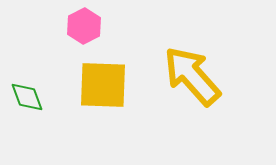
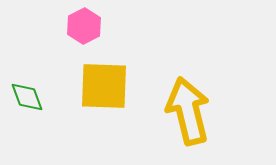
yellow arrow: moved 4 px left, 35 px down; rotated 28 degrees clockwise
yellow square: moved 1 px right, 1 px down
